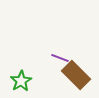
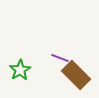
green star: moved 1 px left, 11 px up
